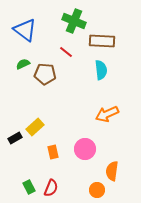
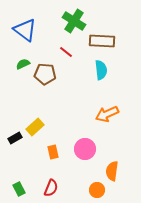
green cross: rotated 10 degrees clockwise
green rectangle: moved 10 px left, 2 px down
